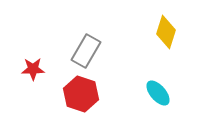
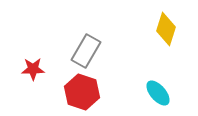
yellow diamond: moved 3 px up
red hexagon: moved 1 px right, 2 px up
